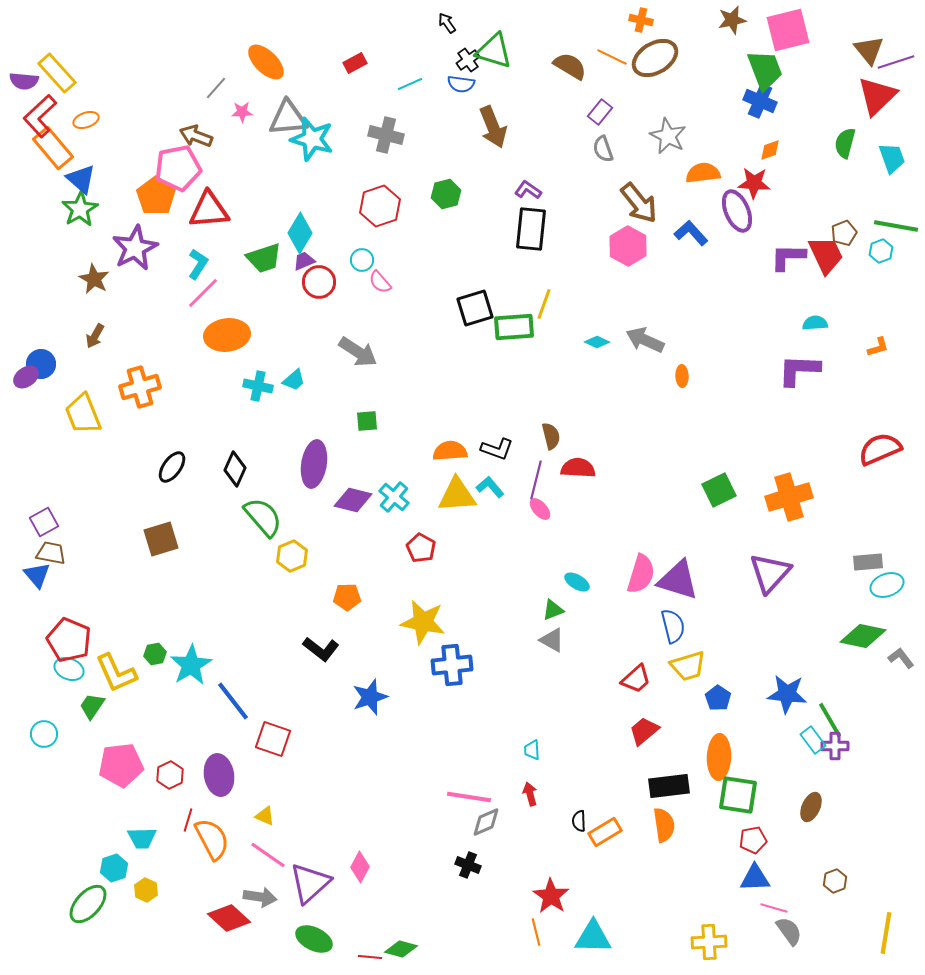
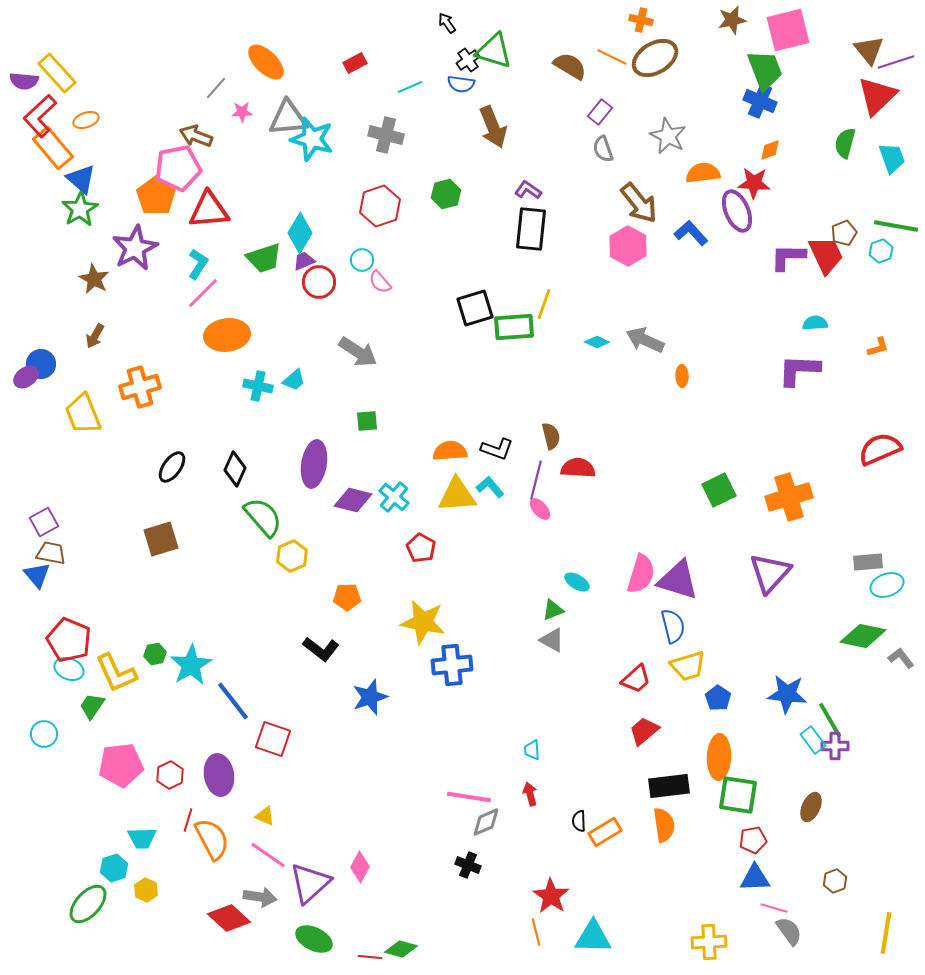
cyan line at (410, 84): moved 3 px down
